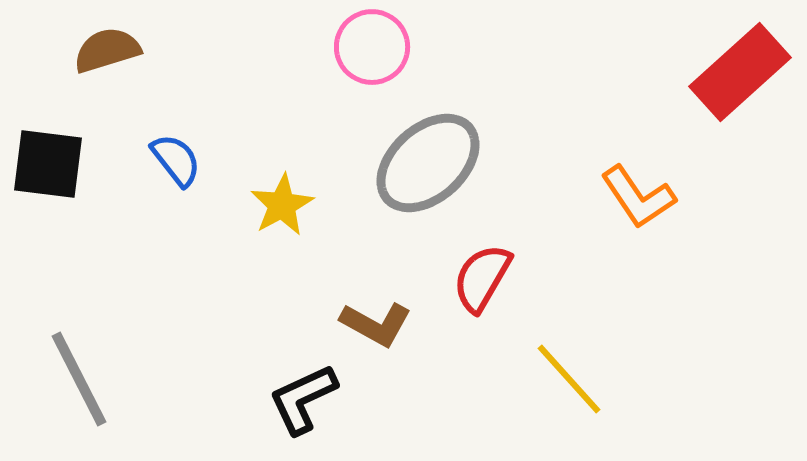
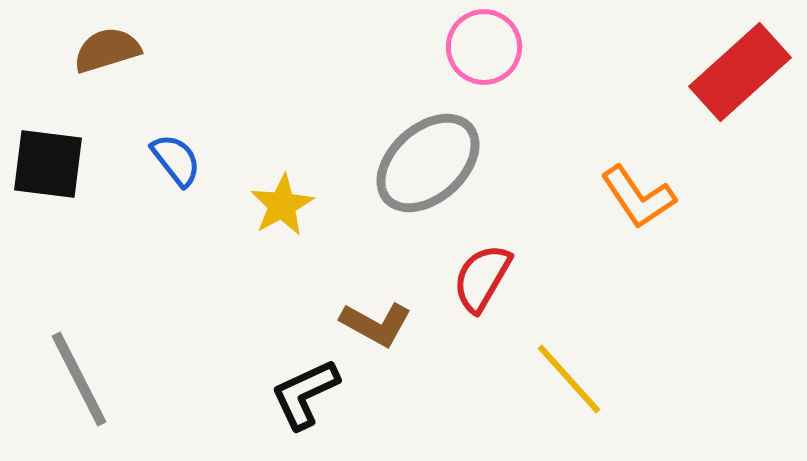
pink circle: moved 112 px right
black L-shape: moved 2 px right, 5 px up
